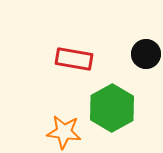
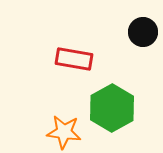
black circle: moved 3 px left, 22 px up
